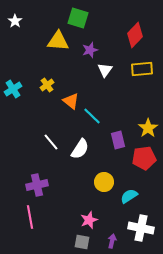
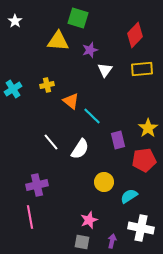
yellow cross: rotated 24 degrees clockwise
red pentagon: moved 2 px down
